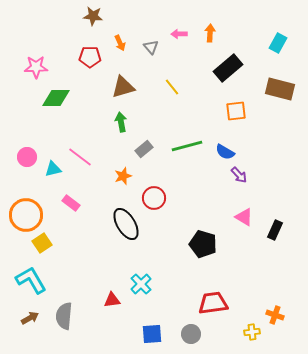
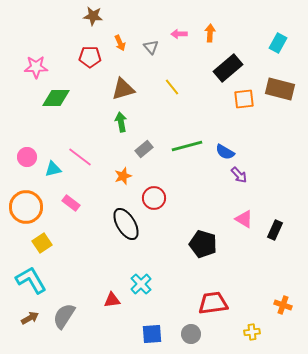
brown triangle at (123, 87): moved 2 px down
orange square at (236, 111): moved 8 px right, 12 px up
orange circle at (26, 215): moved 8 px up
pink triangle at (244, 217): moved 2 px down
orange cross at (275, 315): moved 8 px right, 10 px up
gray semicircle at (64, 316): rotated 28 degrees clockwise
